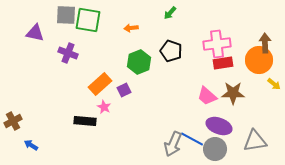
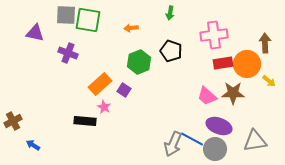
green arrow: rotated 32 degrees counterclockwise
pink cross: moved 3 px left, 9 px up
orange circle: moved 12 px left, 4 px down
yellow arrow: moved 5 px left, 3 px up
purple square: rotated 32 degrees counterclockwise
blue arrow: moved 2 px right
